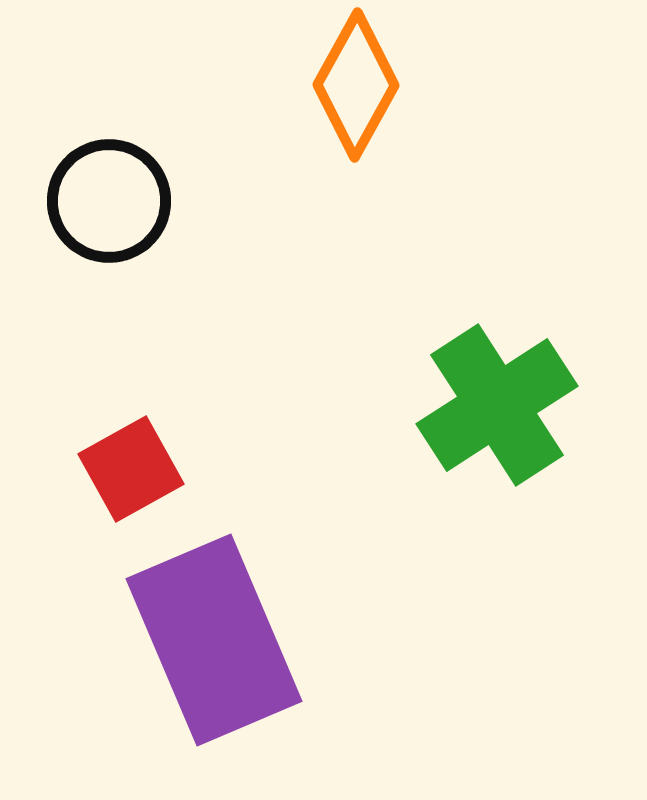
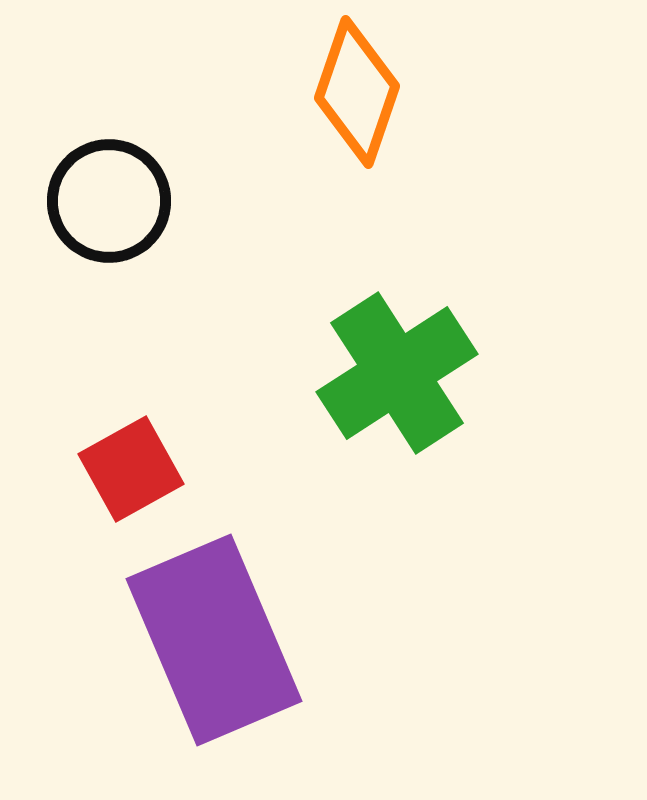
orange diamond: moved 1 px right, 7 px down; rotated 10 degrees counterclockwise
green cross: moved 100 px left, 32 px up
